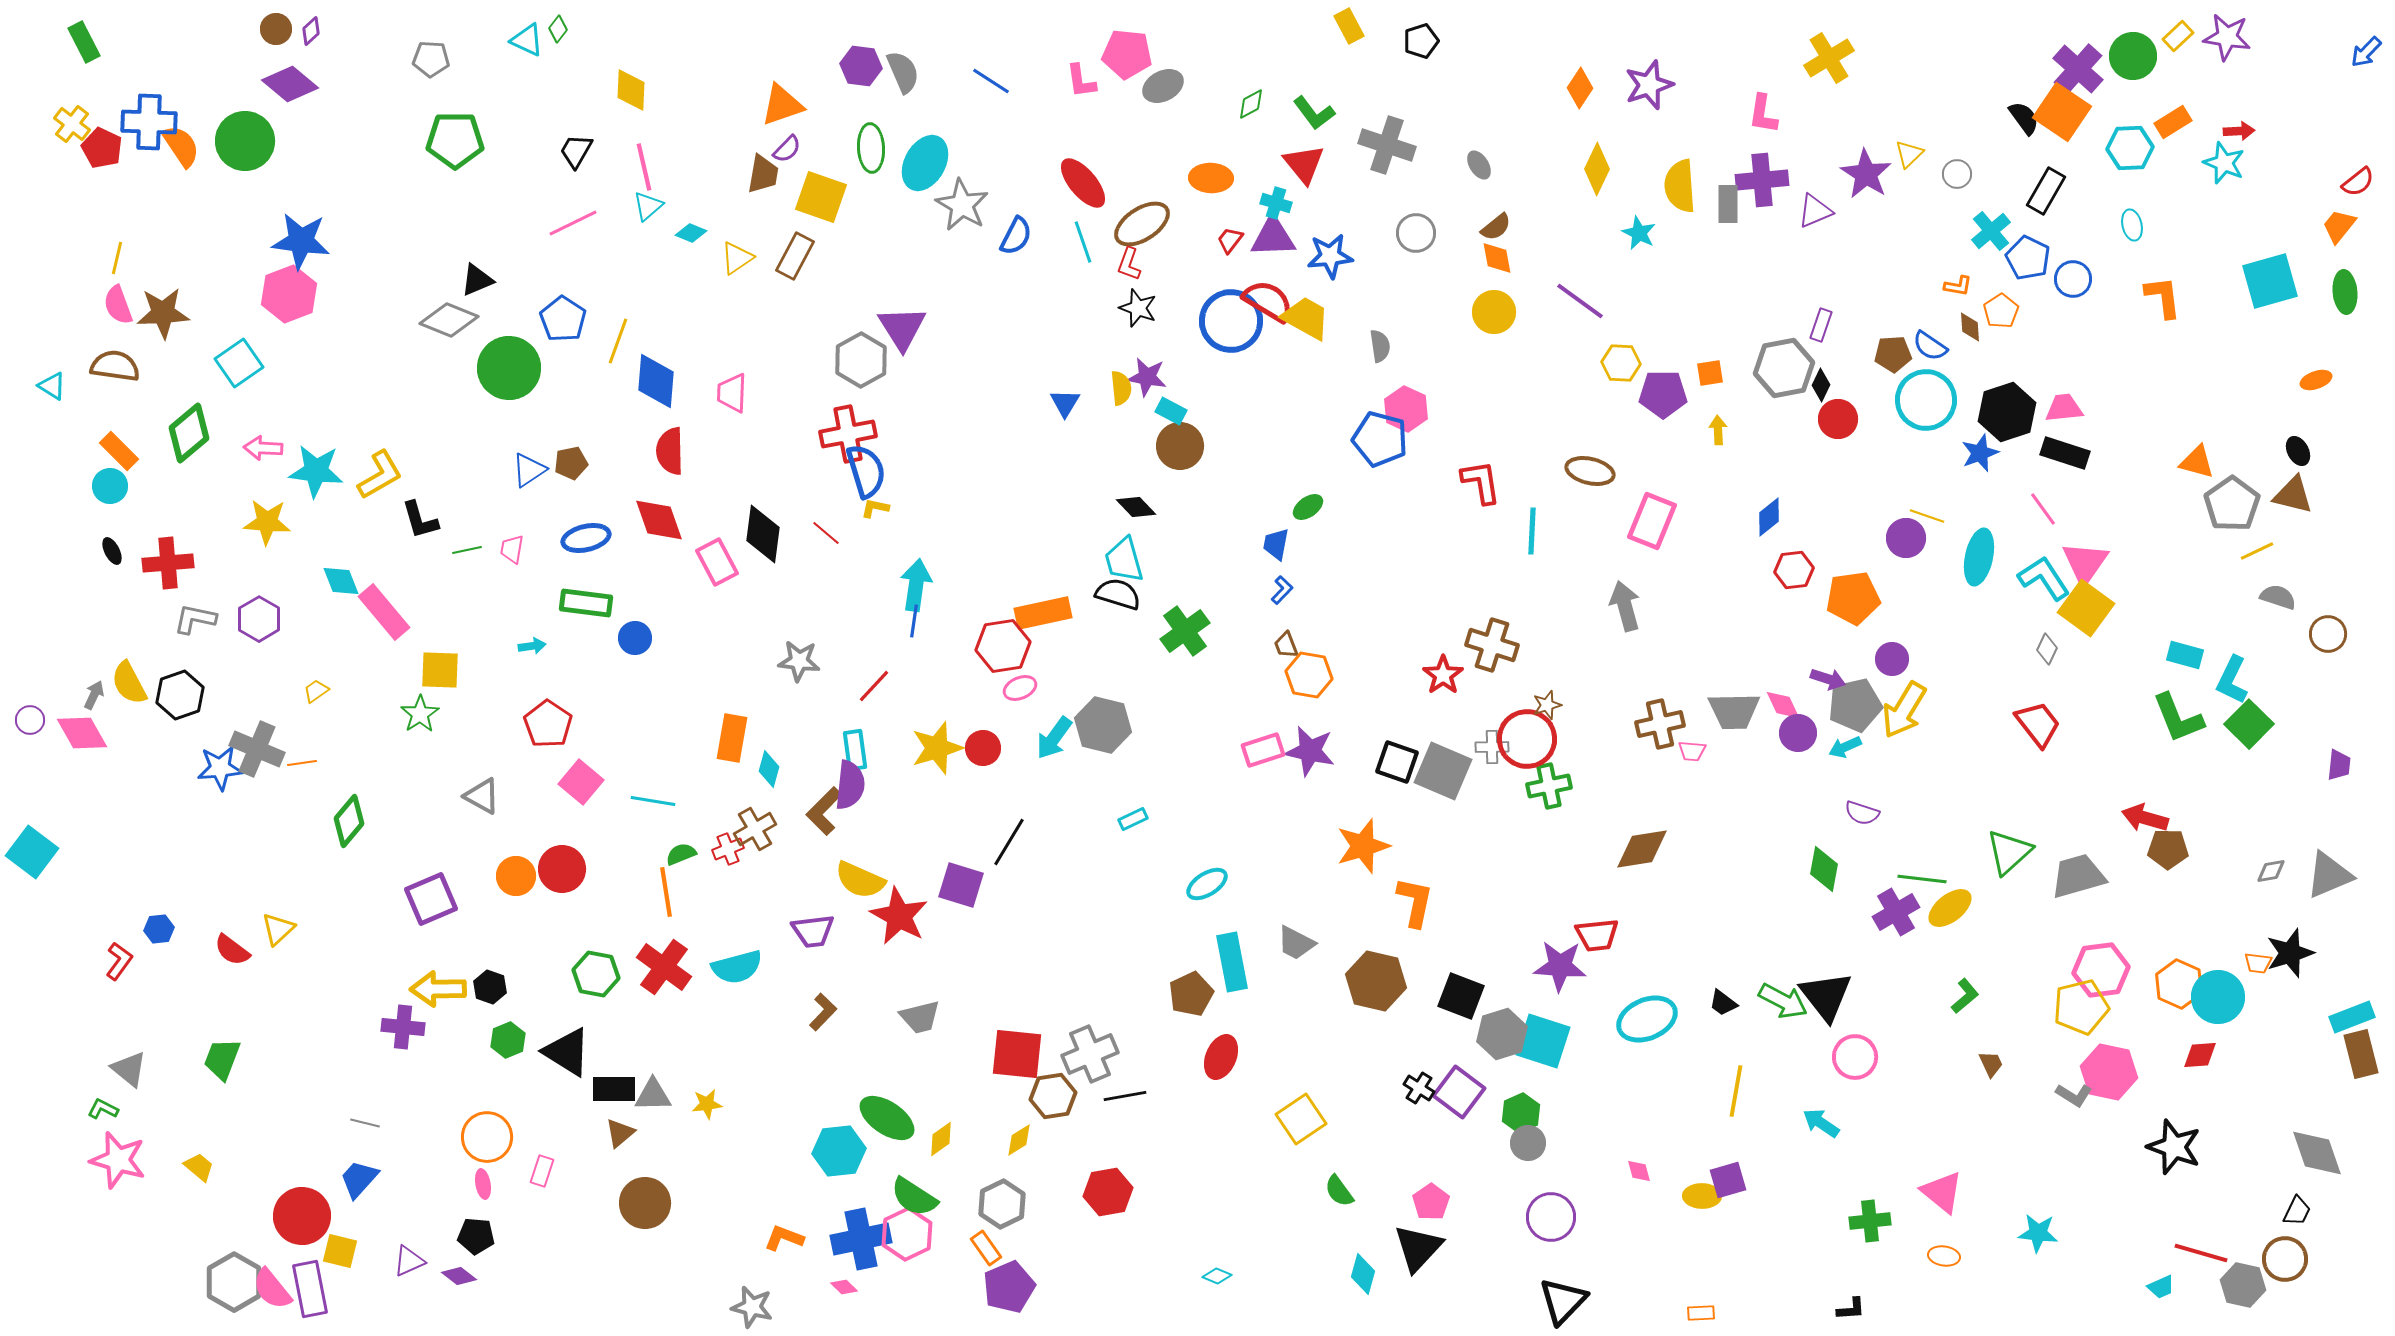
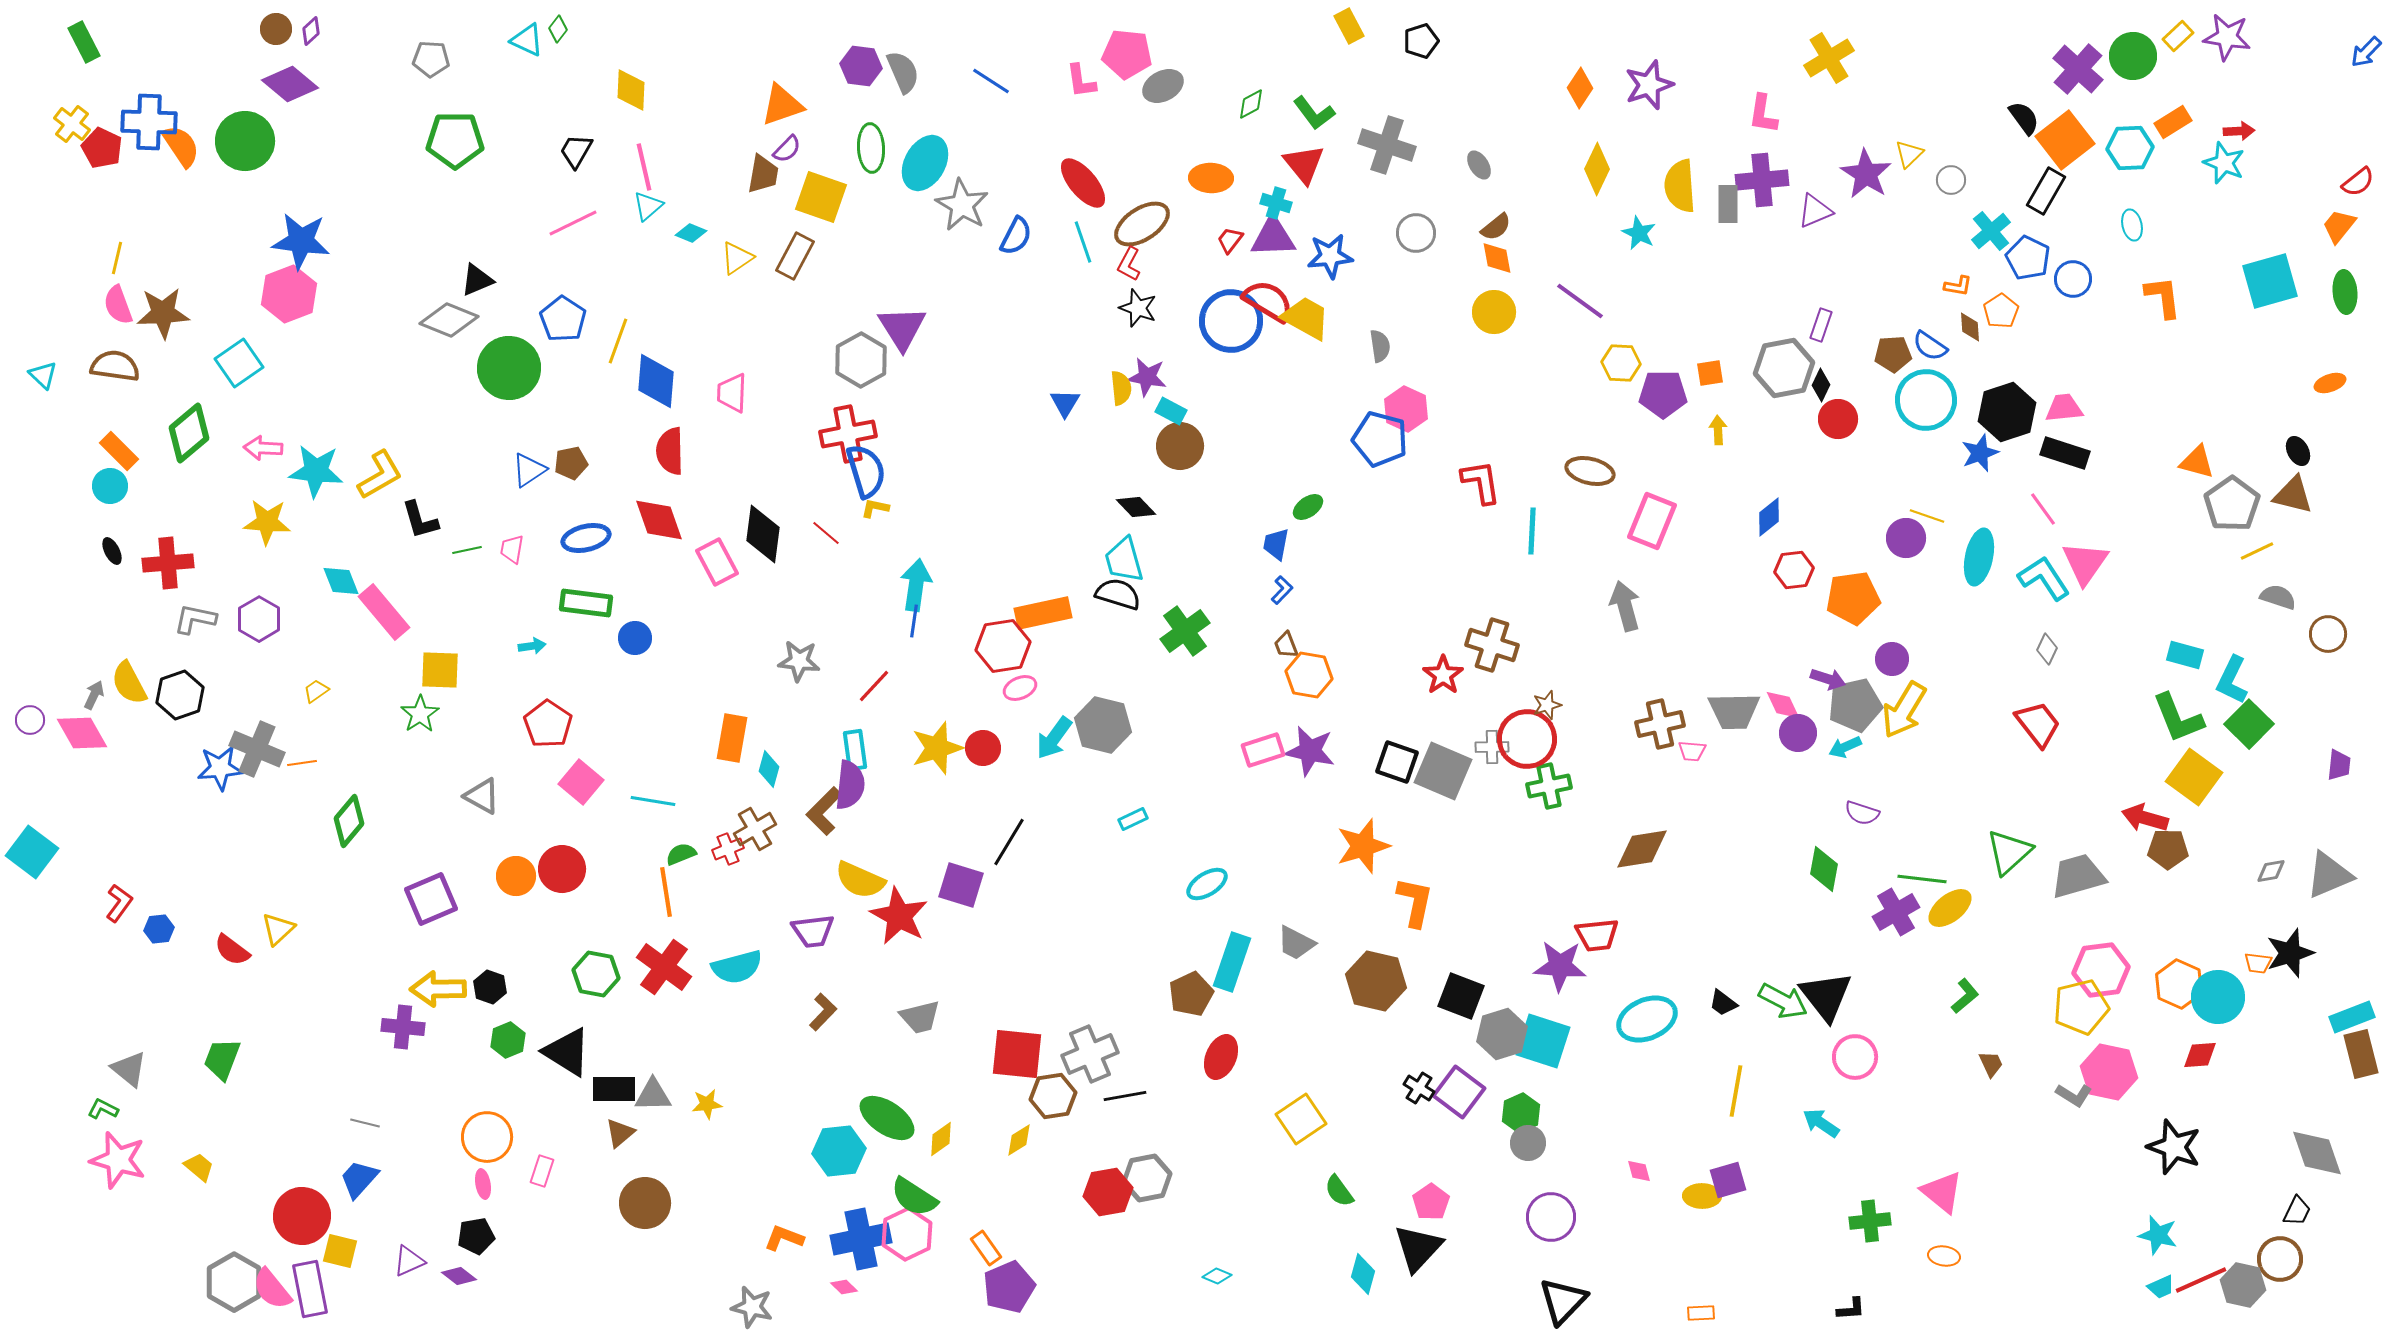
orange square at (2062, 112): moved 3 px right, 28 px down; rotated 18 degrees clockwise
gray circle at (1957, 174): moved 6 px left, 6 px down
red L-shape at (1129, 264): rotated 8 degrees clockwise
orange ellipse at (2316, 380): moved 14 px right, 3 px down
cyan triangle at (52, 386): moved 9 px left, 11 px up; rotated 12 degrees clockwise
yellow square at (2086, 608): moved 108 px right, 169 px down
red L-shape at (119, 961): moved 58 px up
cyan rectangle at (1232, 962): rotated 30 degrees clockwise
gray hexagon at (1002, 1204): moved 145 px right, 26 px up; rotated 15 degrees clockwise
cyan star at (2038, 1233): moved 120 px right, 2 px down; rotated 9 degrees clockwise
black pentagon at (476, 1236): rotated 15 degrees counterclockwise
red line at (2201, 1253): moved 27 px down; rotated 40 degrees counterclockwise
brown circle at (2285, 1259): moved 5 px left
